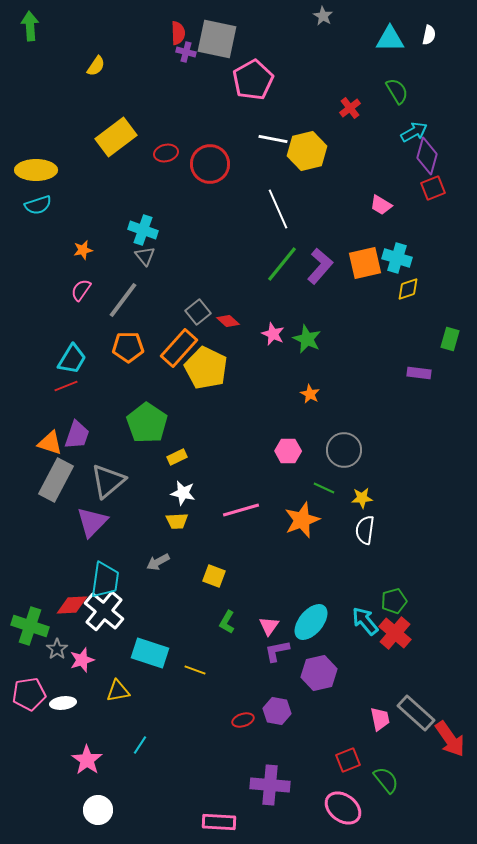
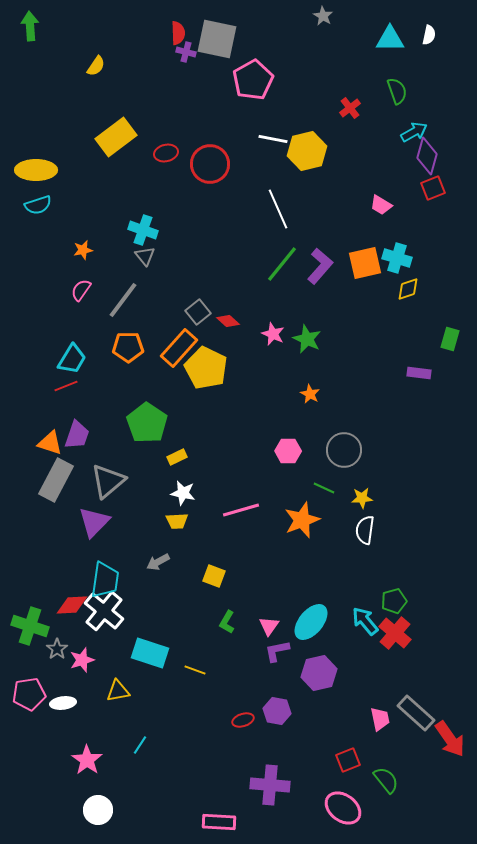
green semicircle at (397, 91): rotated 12 degrees clockwise
purple triangle at (92, 522): moved 2 px right
